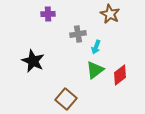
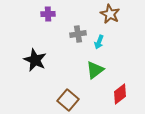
cyan arrow: moved 3 px right, 5 px up
black star: moved 2 px right, 1 px up
red diamond: moved 19 px down
brown square: moved 2 px right, 1 px down
